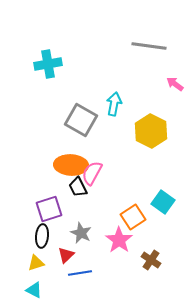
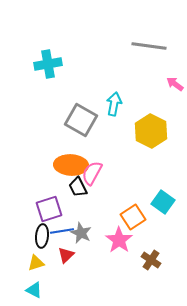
blue line: moved 18 px left, 42 px up
